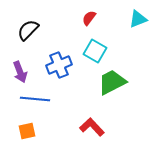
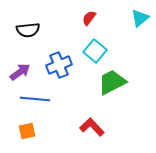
cyan triangle: moved 2 px right, 1 px up; rotated 18 degrees counterclockwise
black semicircle: rotated 140 degrees counterclockwise
cyan square: rotated 10 degrees clockwise
purple arrow: rotated 105 degrees counterclockwise
